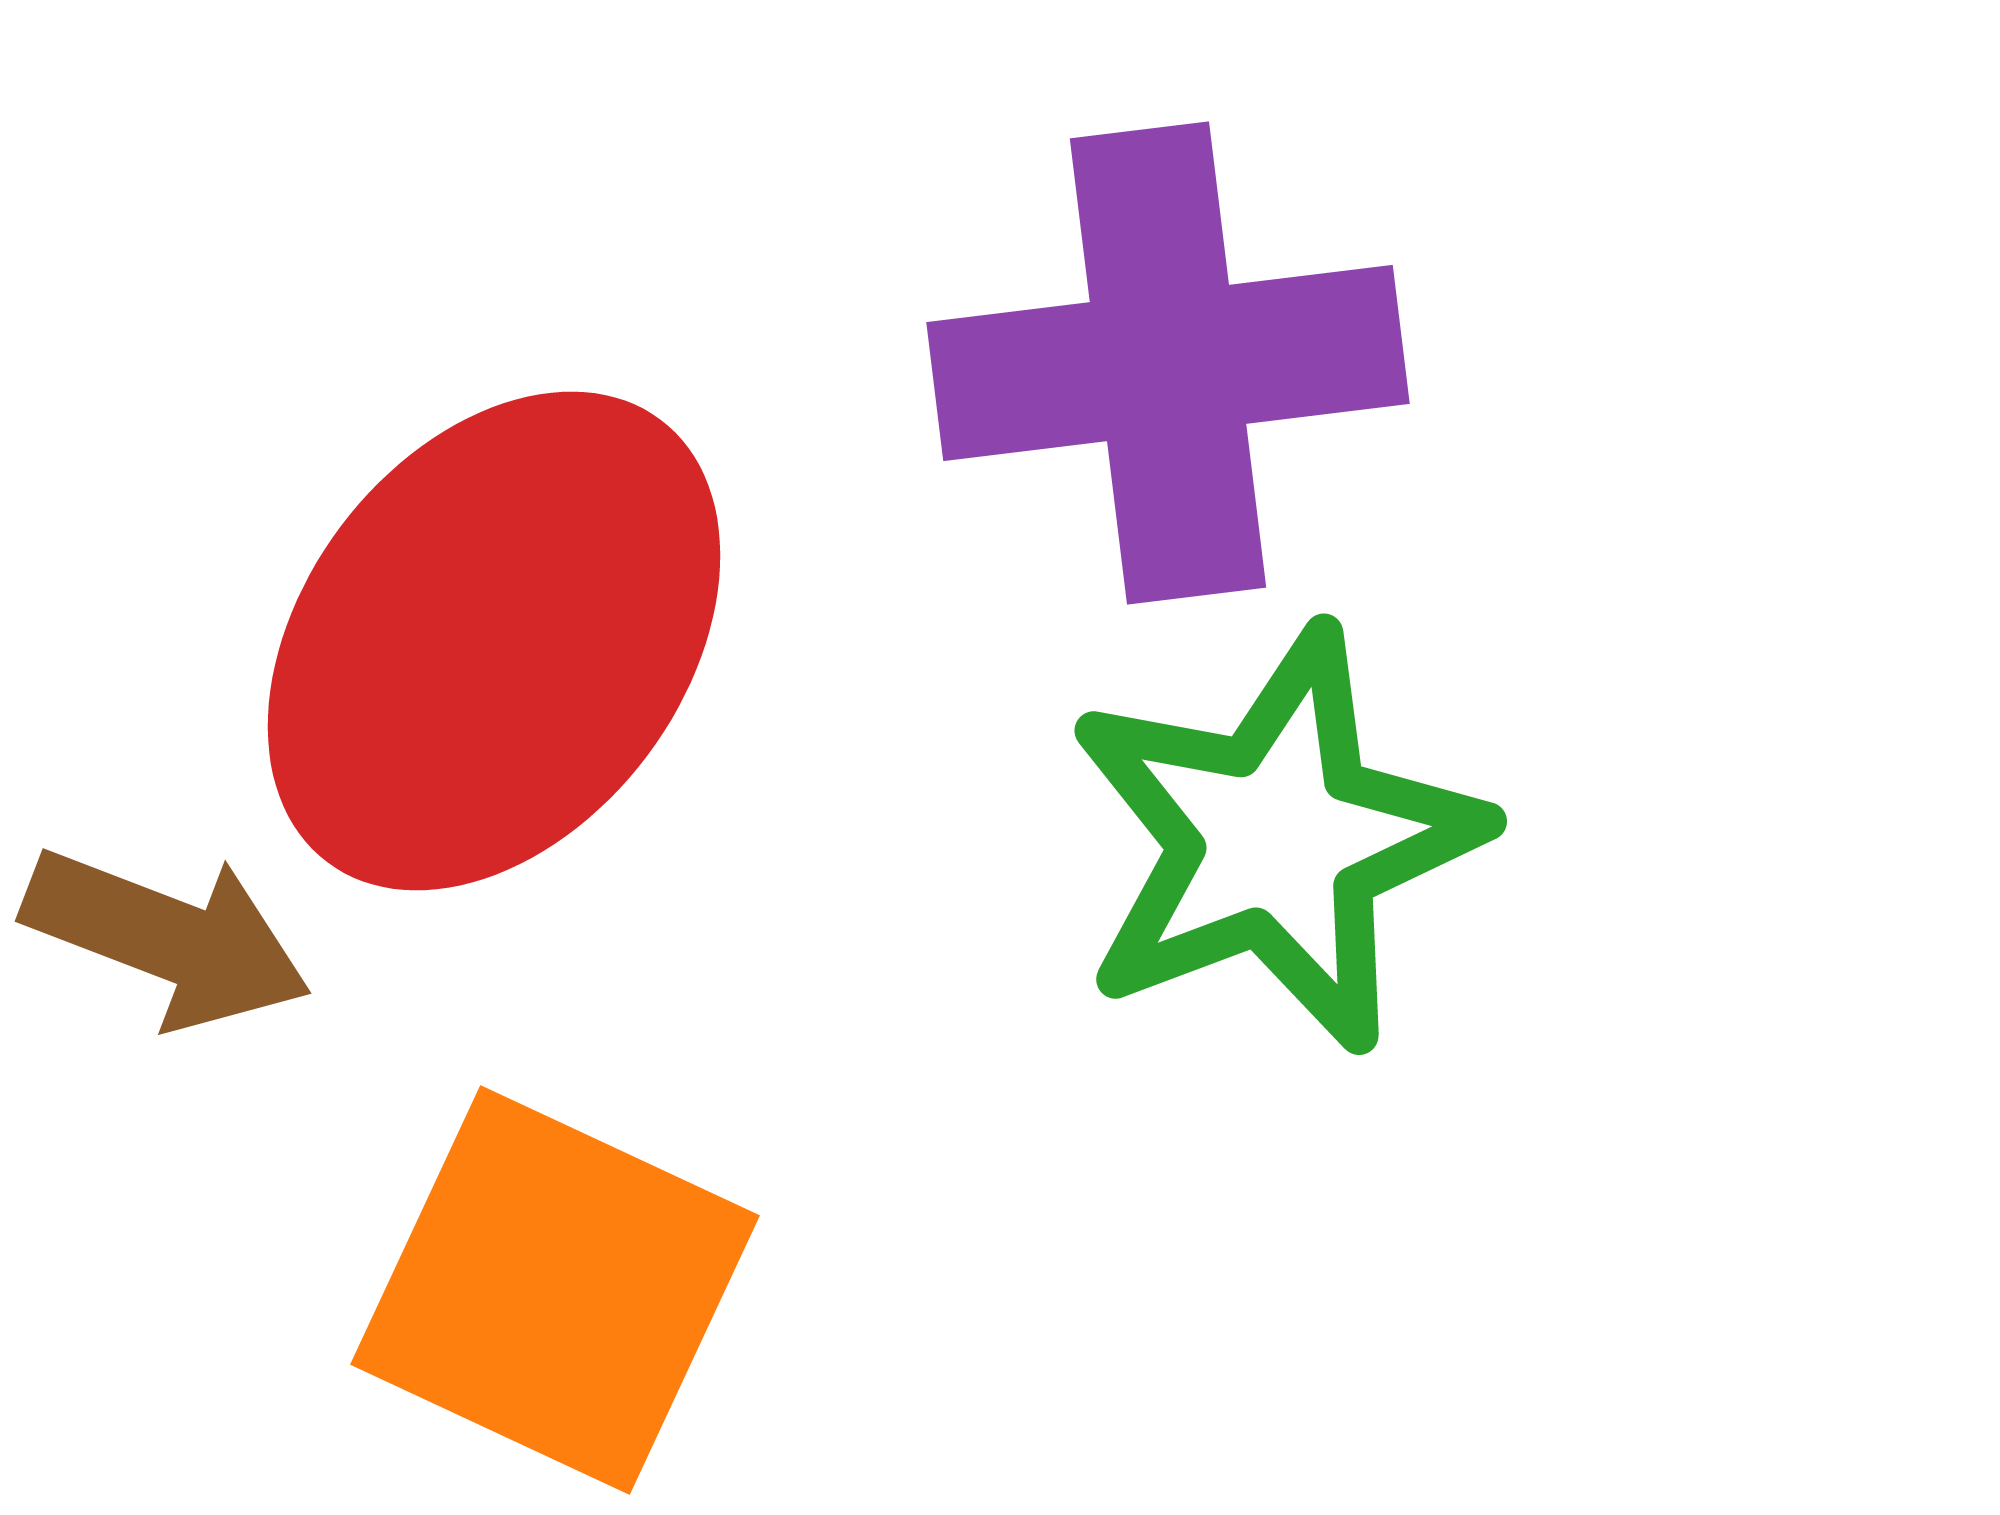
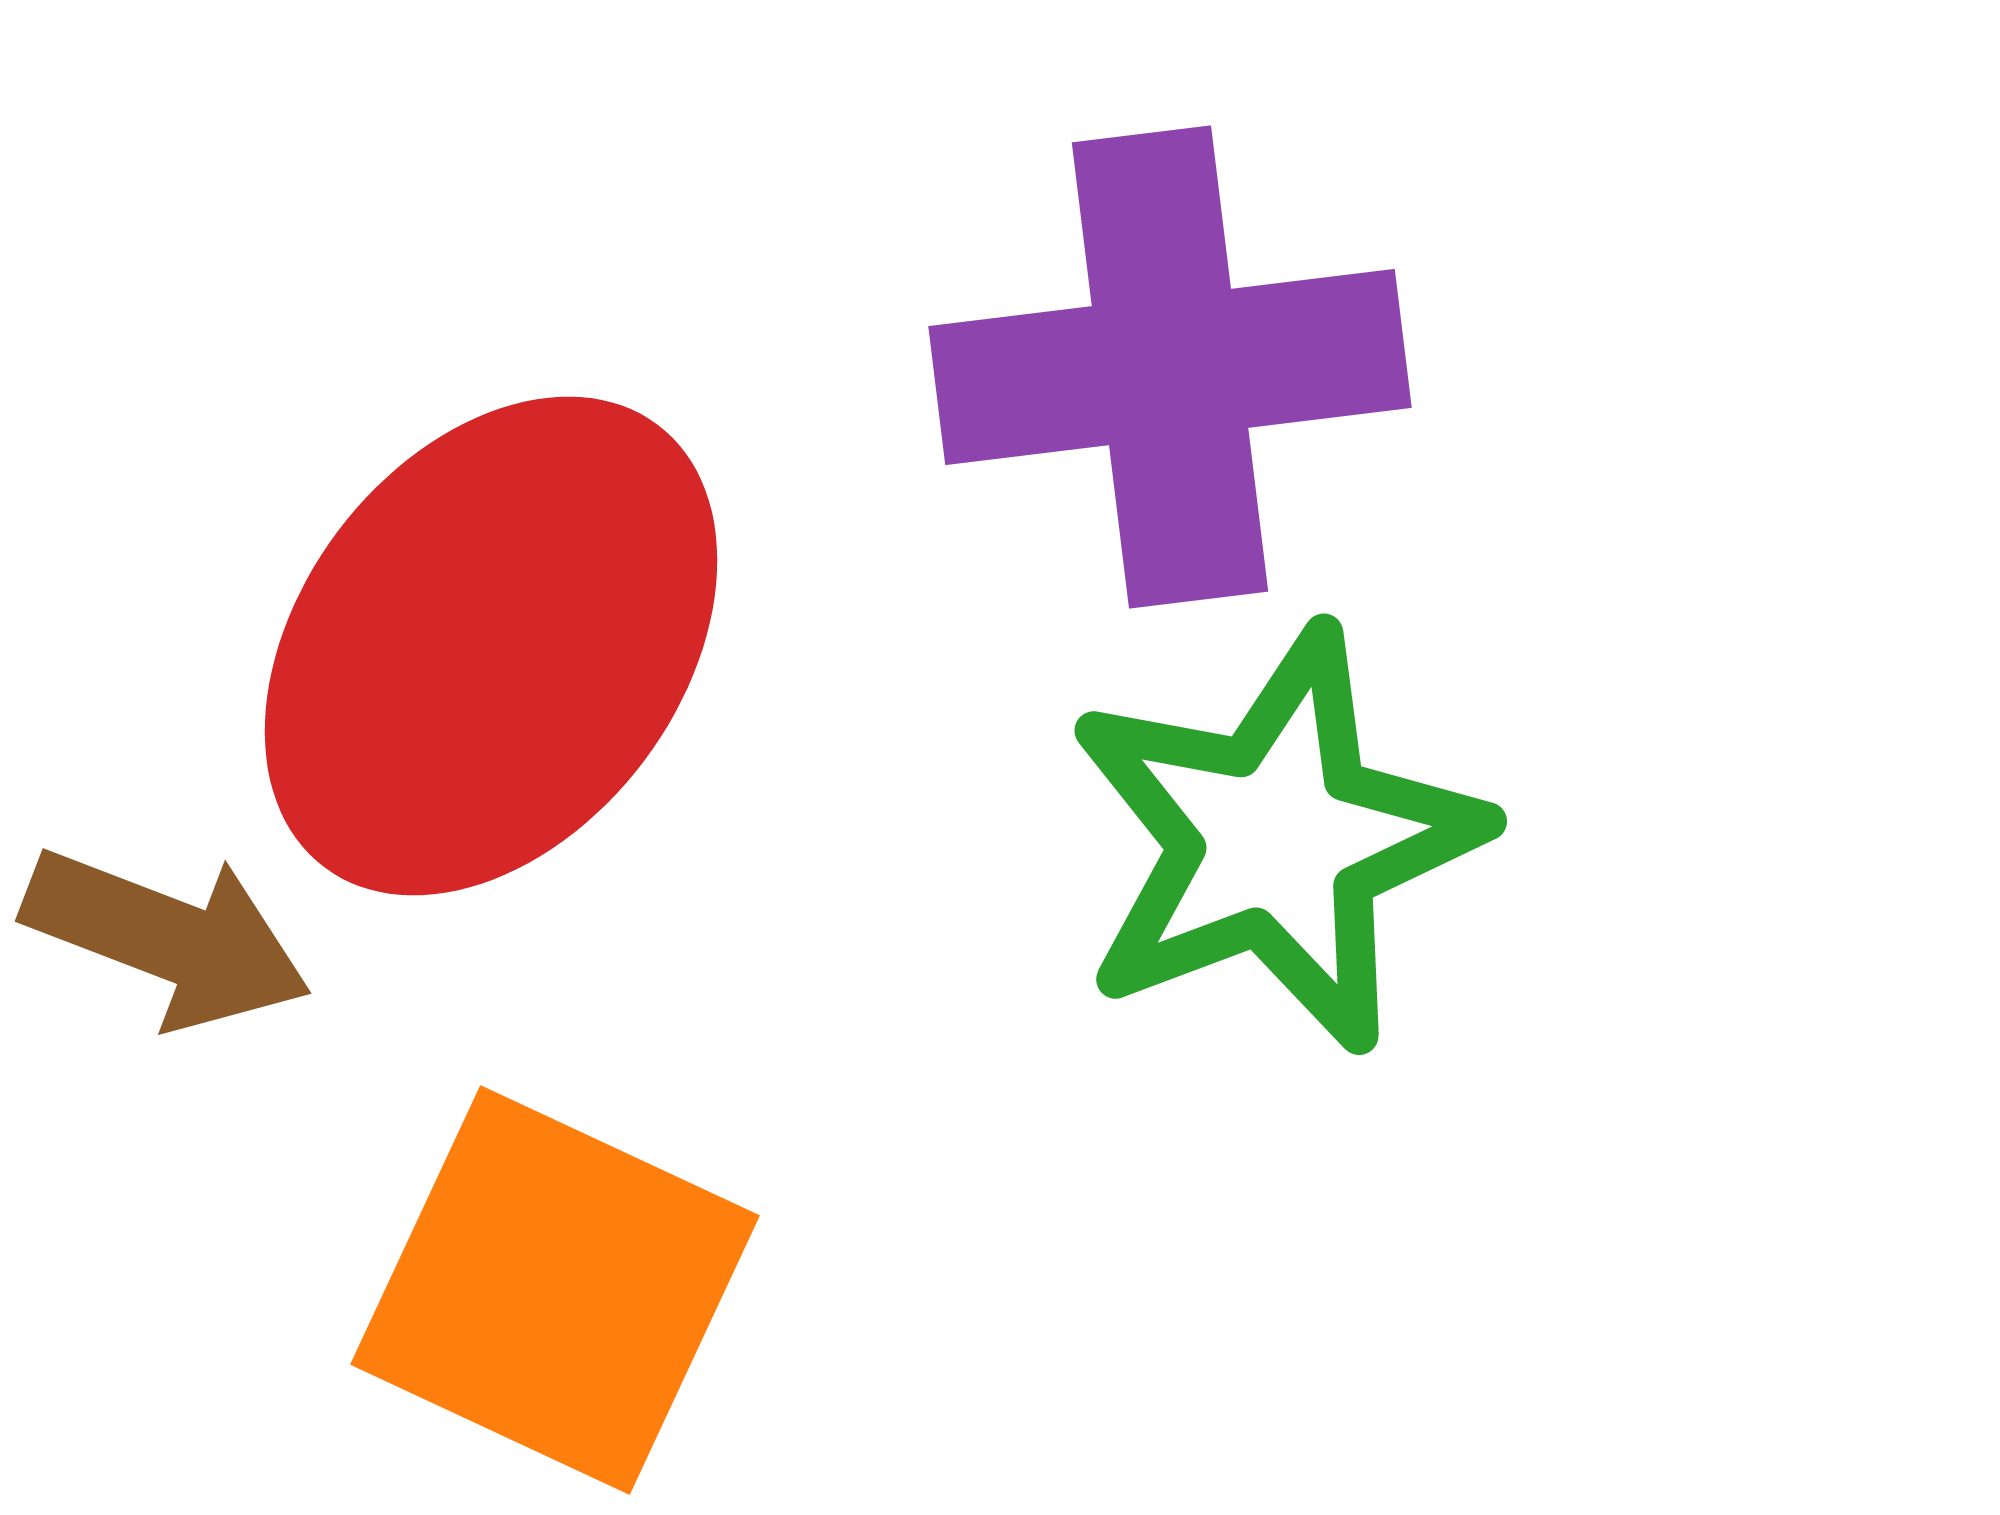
purple cross: moved 2 px right, 4 px down
red ellipse: moved 3 px left, 5 px down
